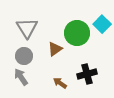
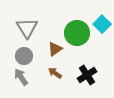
black cross: moved 1 px down; rotated 18 degrees counterclockwise
brown arrow: moved 5 px left, 10 px up
